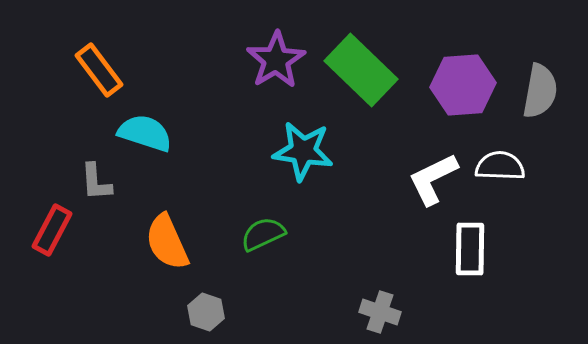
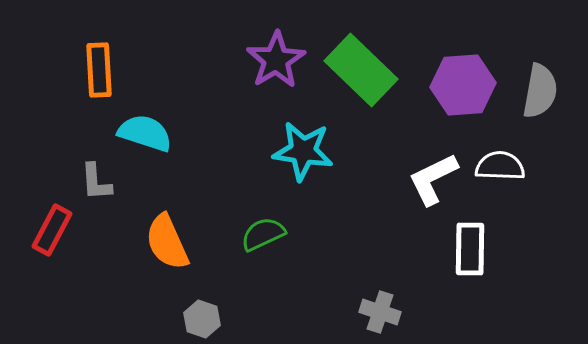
orange rectangle: rotated 34 degrees clockwise
gray hexagon: moved 4 px left, 7 px down
